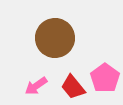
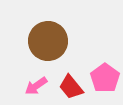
brown circle: moved 7 px left, 3 px down
red trapezoid: moved 2 px left
